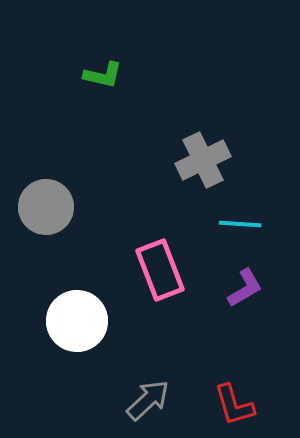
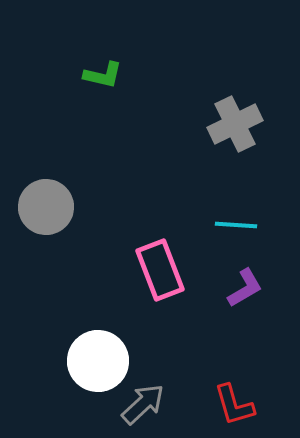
gray cross: moved 32 px right, 36 px up
cyan line: moved 4 px left, 1 px down
white circle: moved 21 px right, 40 px down
gray arrow: moved 5 px left, 4 px down
